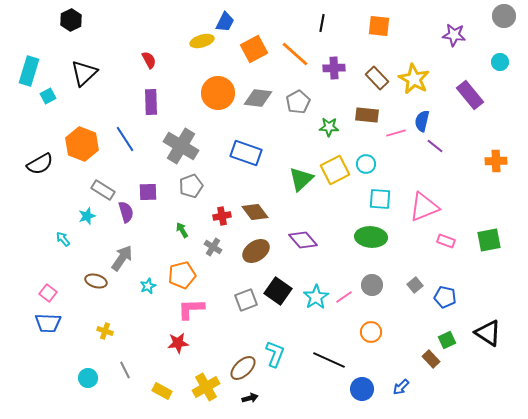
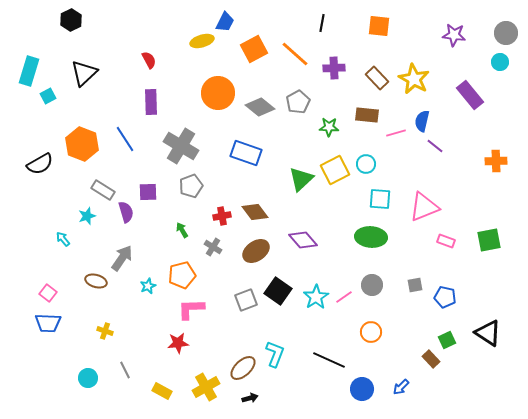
gray circle at (504, 16): moved 2 px right, 17 px down
gray diamond at (258, 98): moved 2 px right, 9 px down; rotated 32 degrees clockwise
gray square at (415, 285): rotated 28 degrees clockwise
